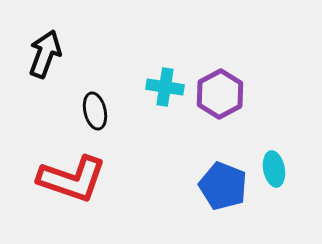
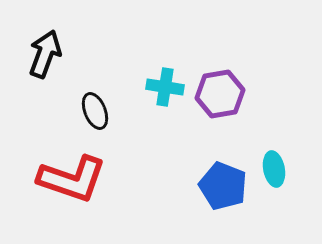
purple hexagon: rotated 18 degrees clockwise
black ellipse: rotated 9 degrees counterclockwise
